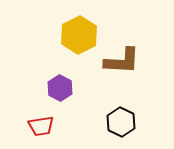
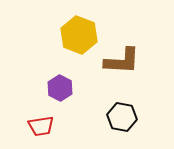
yellow hexagon: rotated 12 degrees counterclockwise
black hexagon: moved 1 px right, 5 px up; rotated 16 degrees counterclockwise
